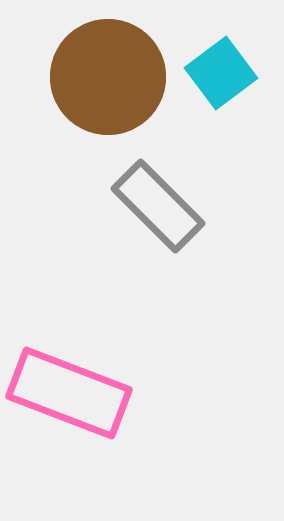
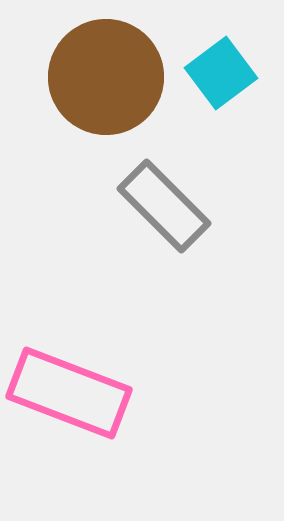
brown circle: moved 2 px left
gray rectangle: moved 6 px right
